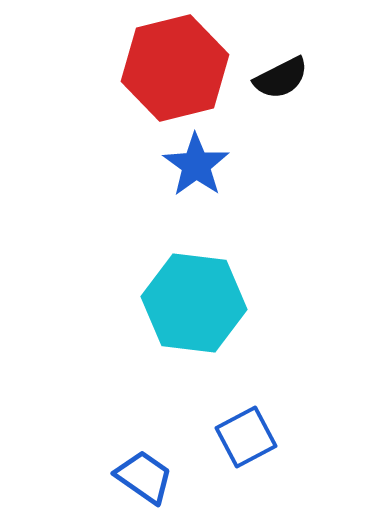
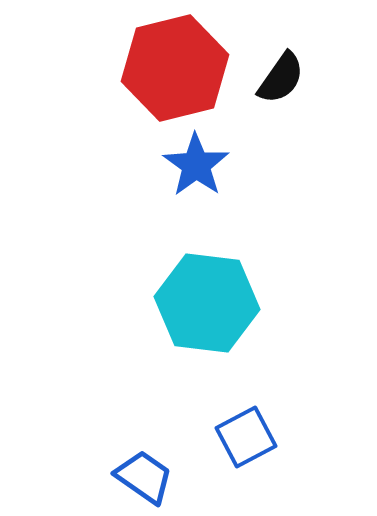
black semicircle: rotated 28 degrees counterclockwise
cyan hexagon: moved 13 px right
